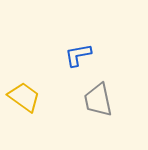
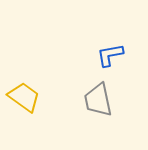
blue L-shape: moved 32 px right
